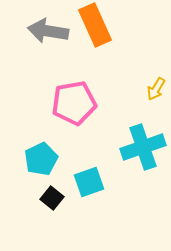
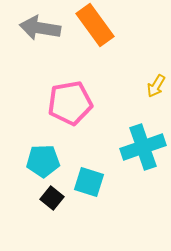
orange rectangle: rotated 12 degrees counterclockwise
gray arrow: moved 8 px left, 3 px up
yellow arrow: moved 3 px up
pink pentagon: moved 4 px left
cyan pentagon: moved 2 px right, 2 px down; rotated 24 degrees clockwise
cyan square: rotated 36 degrees clockwise
